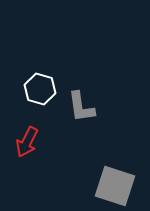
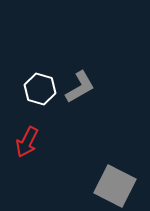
gray L-shape: moved 1 px left, 20 px up; rotated 112 degrees counterclockwise
gray square: rotated 9 degrees clockwise
